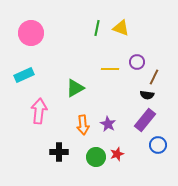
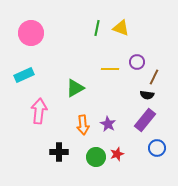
blue circle: moved 1 px left, 3 px down
